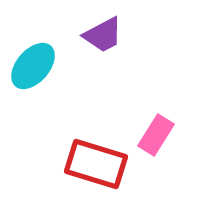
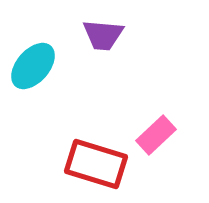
purple trapezoid: rotated 33 degrees clockwise
pink rectangle: rotated 15 degrees clockwise
